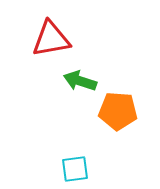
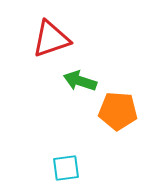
red triangle: rotated 9 degrees counterclockwise
cyan square: moved 9 px left, 1 px up
